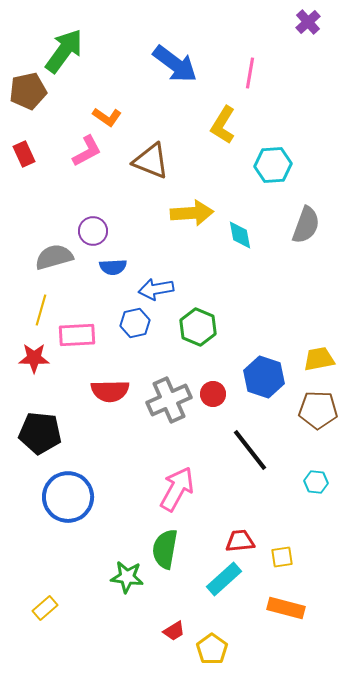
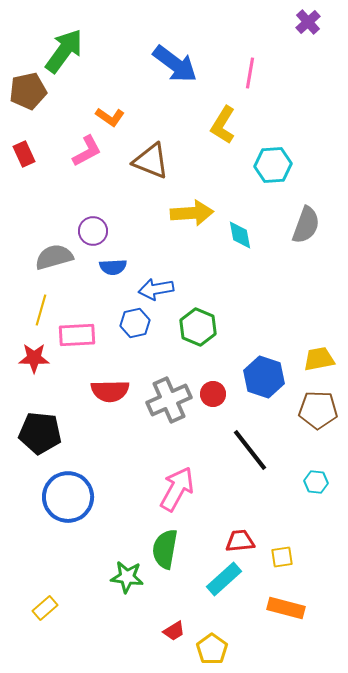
orange L-shape at (107, 117): moved 3 px right
